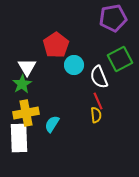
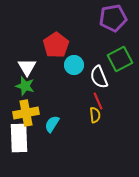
green star: moved 3 px right, 2 px down; rotated 24 degrees counterclockwise
yellow semicircle: moved 1 px left
